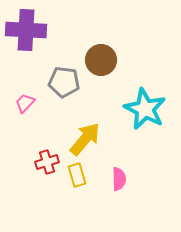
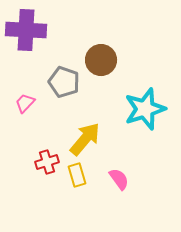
gray pentagon: rotated 12 degrees clockwise
cyan star: rotated 27 degrees clockwise
pink semicircle: rotated 35 degrees counterclockwise
